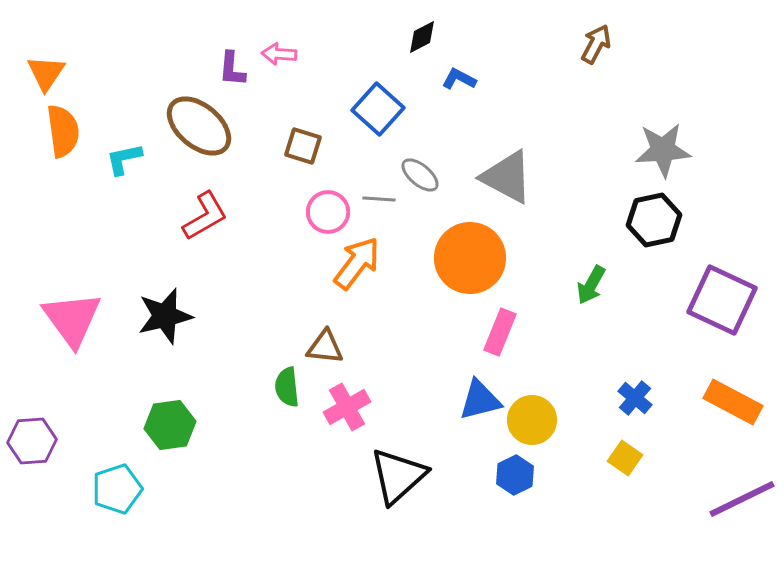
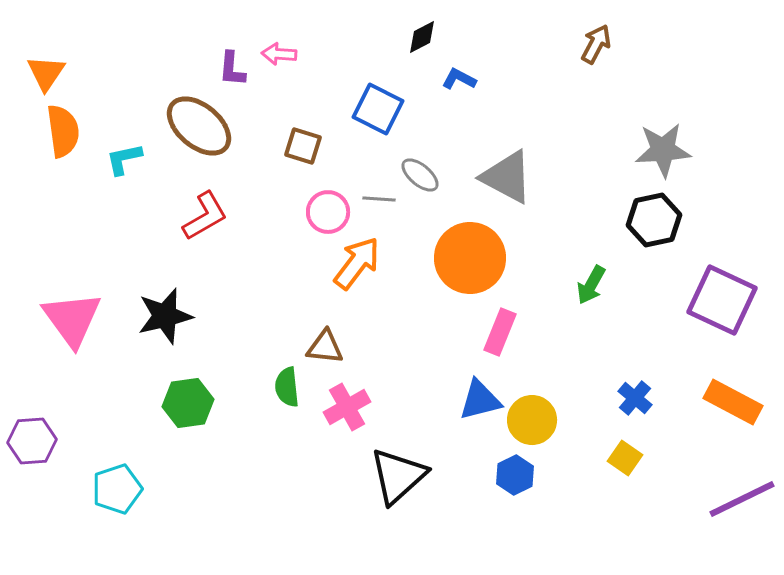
blue square: rotated 15 degrees counterclockwise
green hexagon: moved 18 px right, 22 px up
